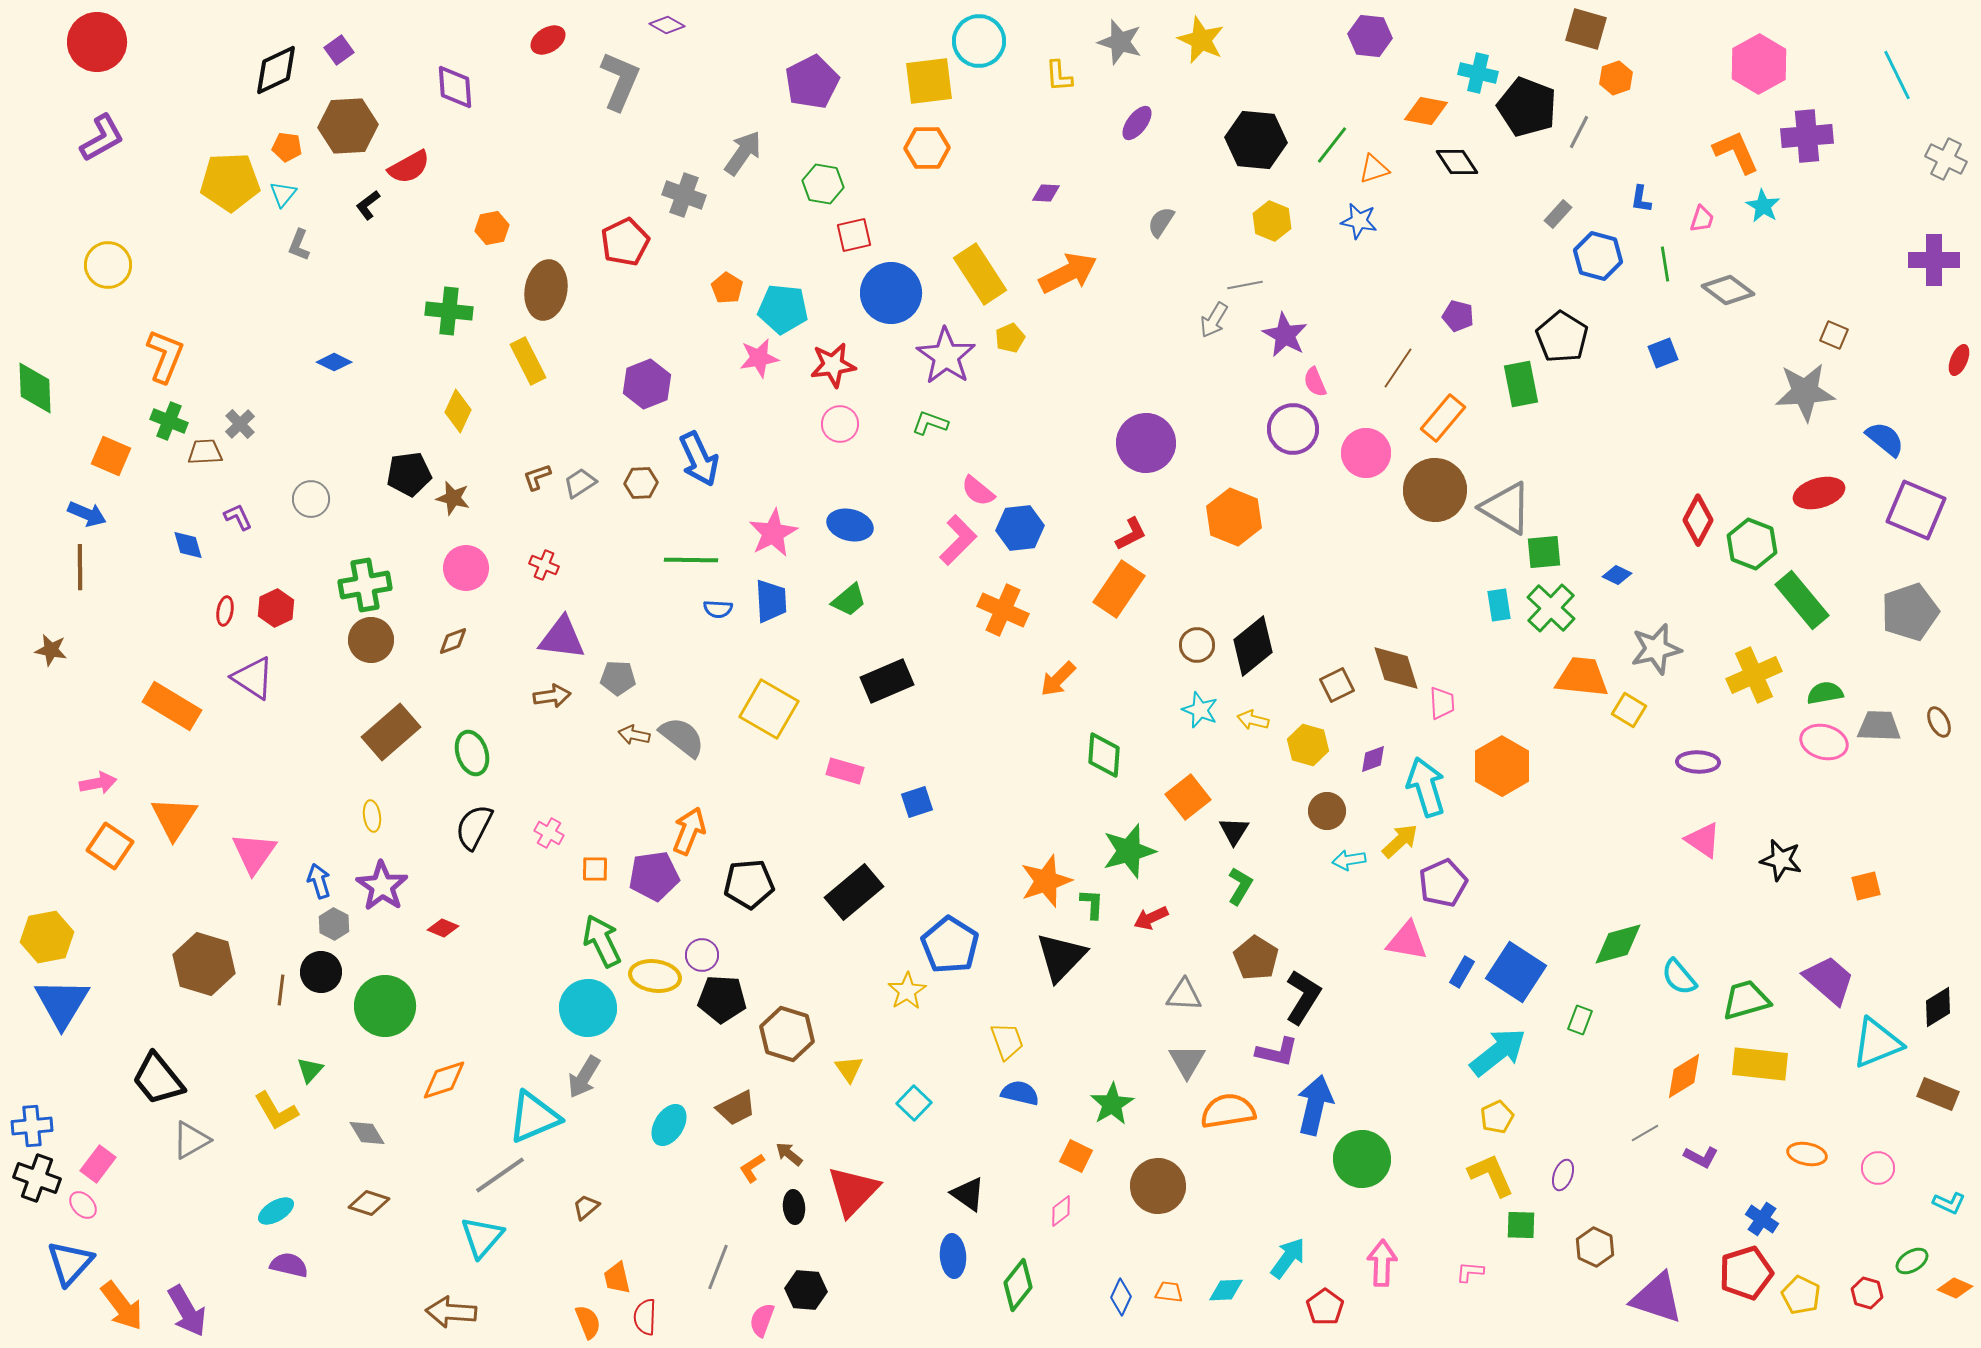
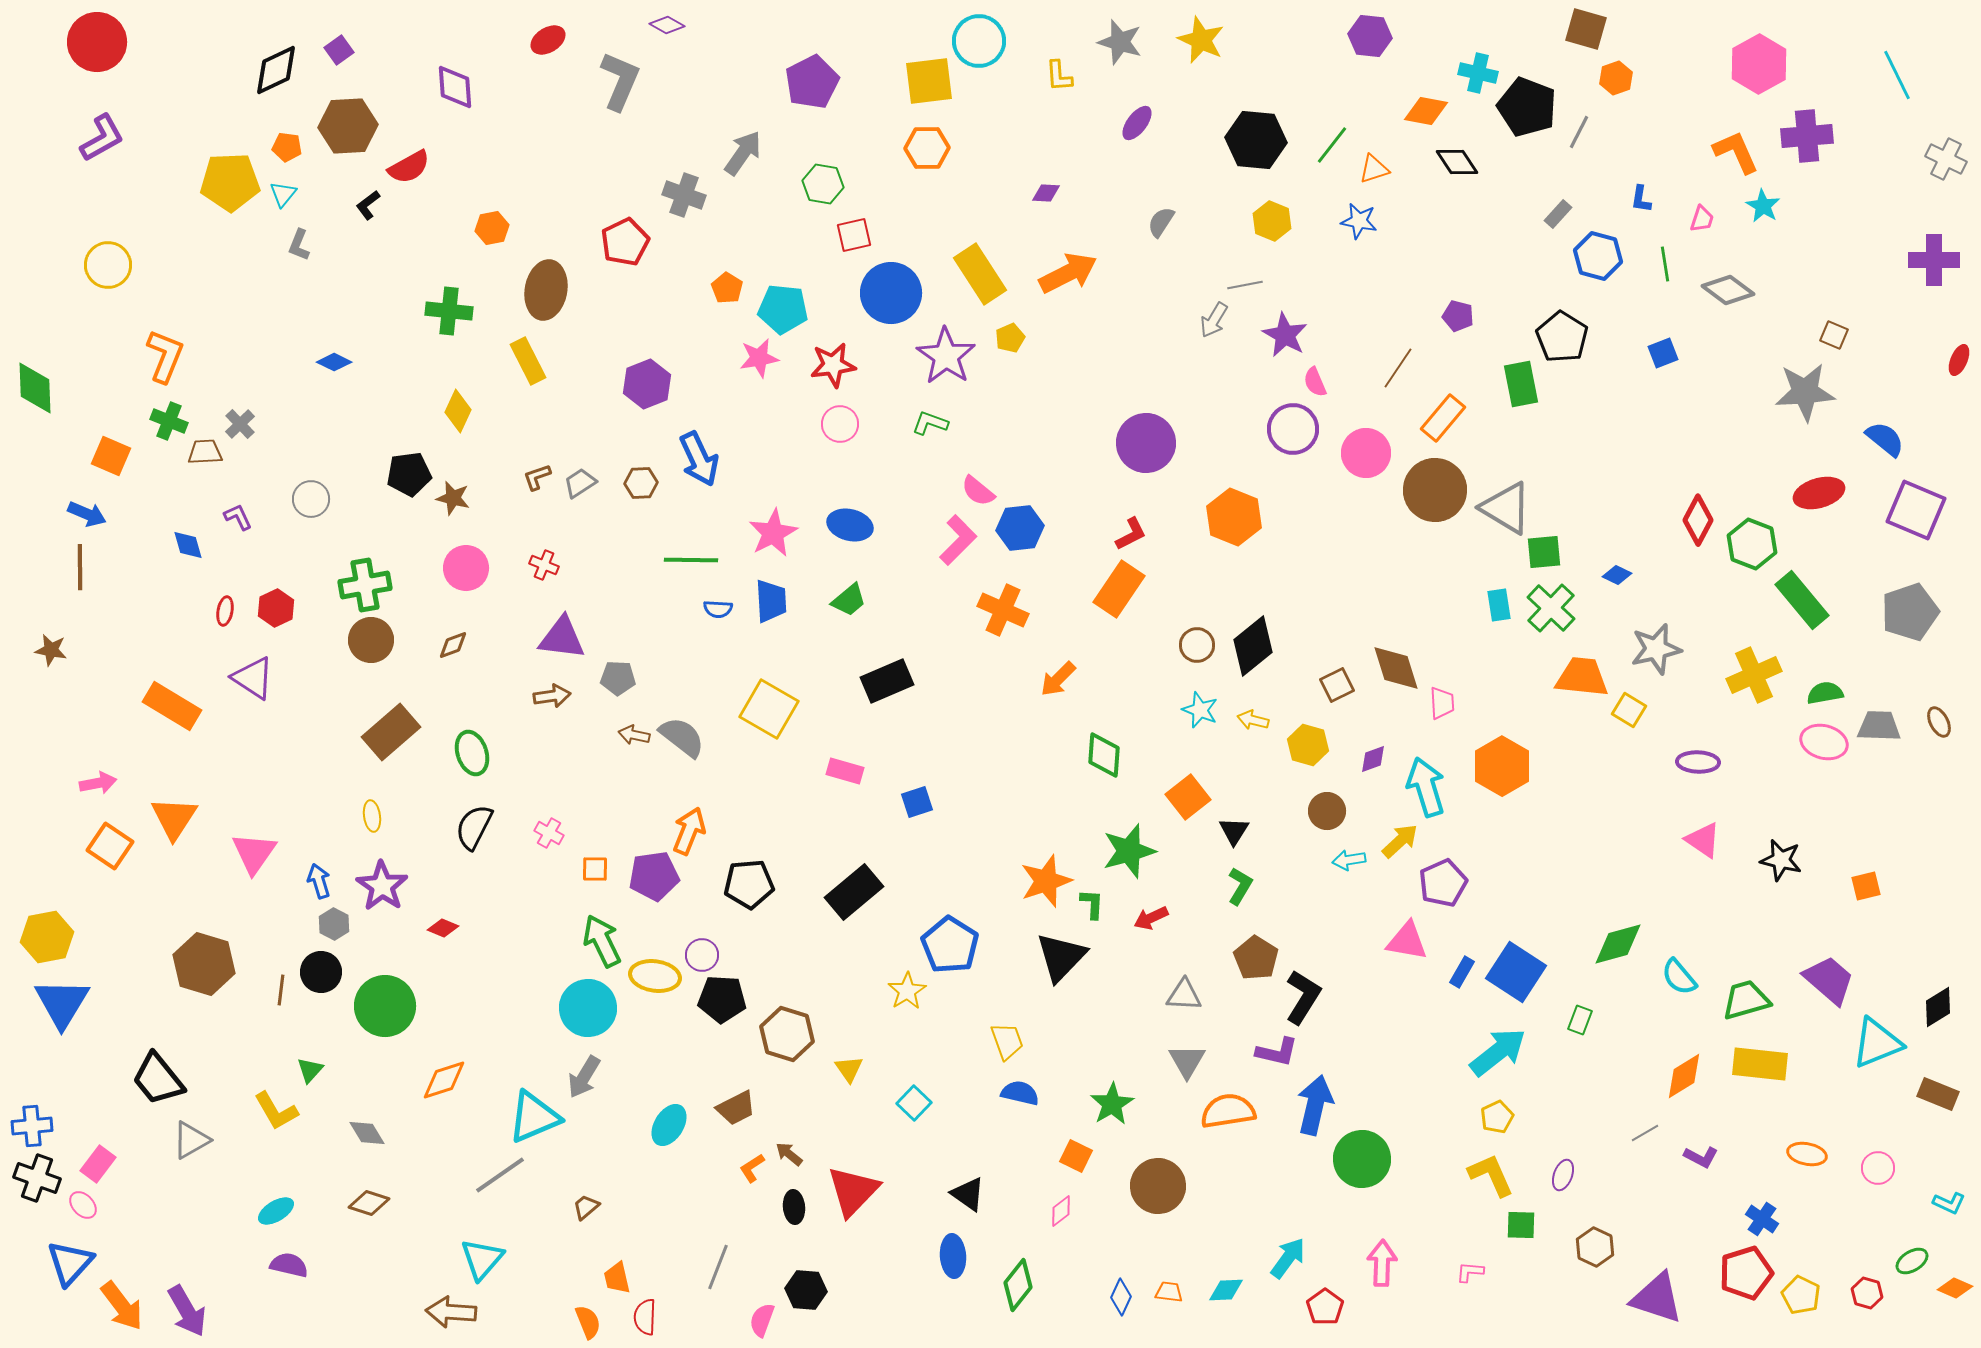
brown diamond at (453, 641): moved 4 px down
cyan triangle at (482, 1237): moved 22 px down
